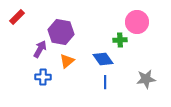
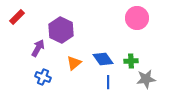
pink circle: moved 4 px up
purple hexagon: moved 2 px up; rotated 15 degrees clockwise
green cross: moved 11 px right, 21 px down
purple arrow: moved 2 px left, 1 px up
orange triangle: moved 7 px right, 2 px down
blue cross: rotated 21 degrees clockwise
blue line: moved 3 px right
